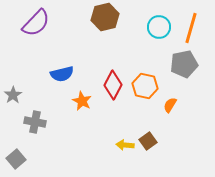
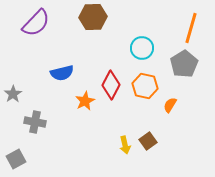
brown hexagon: moved 12 px left; rotated 12 degrees clockwise
cyan circle: moved 17 px left, 21 px down
gray pentagon: rotated 20 degrees counterclockwise
blue semicircle: moved 1 px up
red diamond: moved 2 px left
gray star: moved 1 px up
orange star: moved 3 px right; rotated 18 degrees clockwise
yellow arrow: rotated 108 degrees counterclockwise
gray square: rotated 12 degrees clockwise
